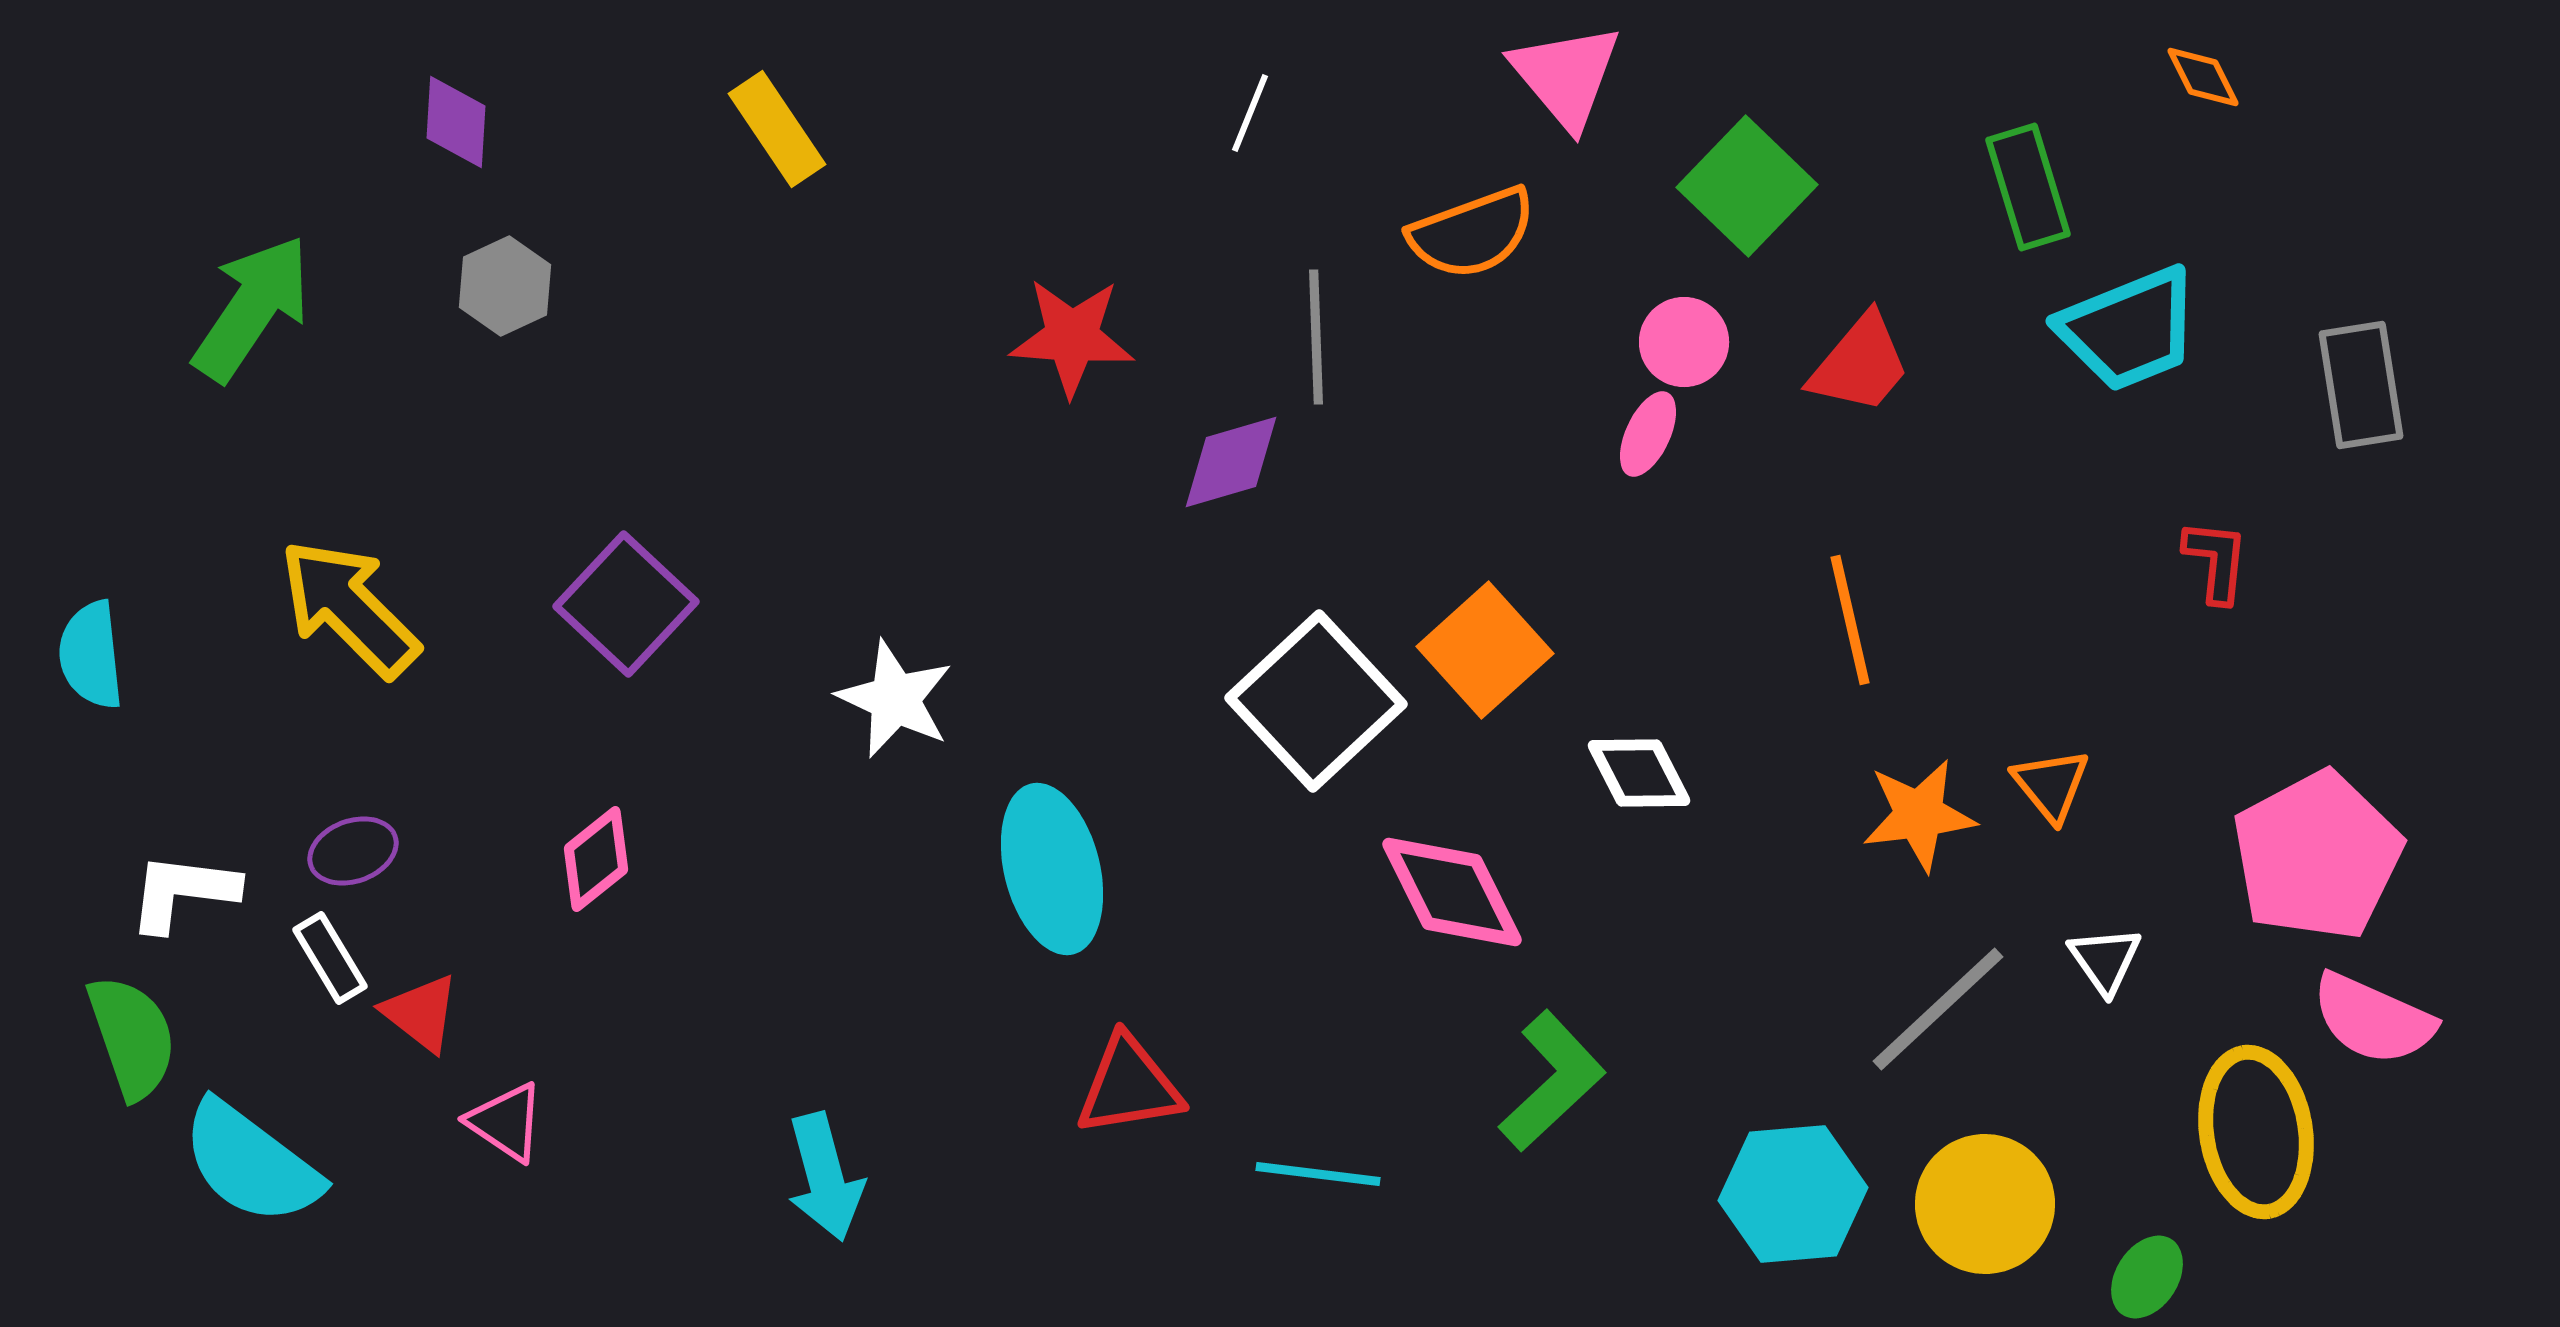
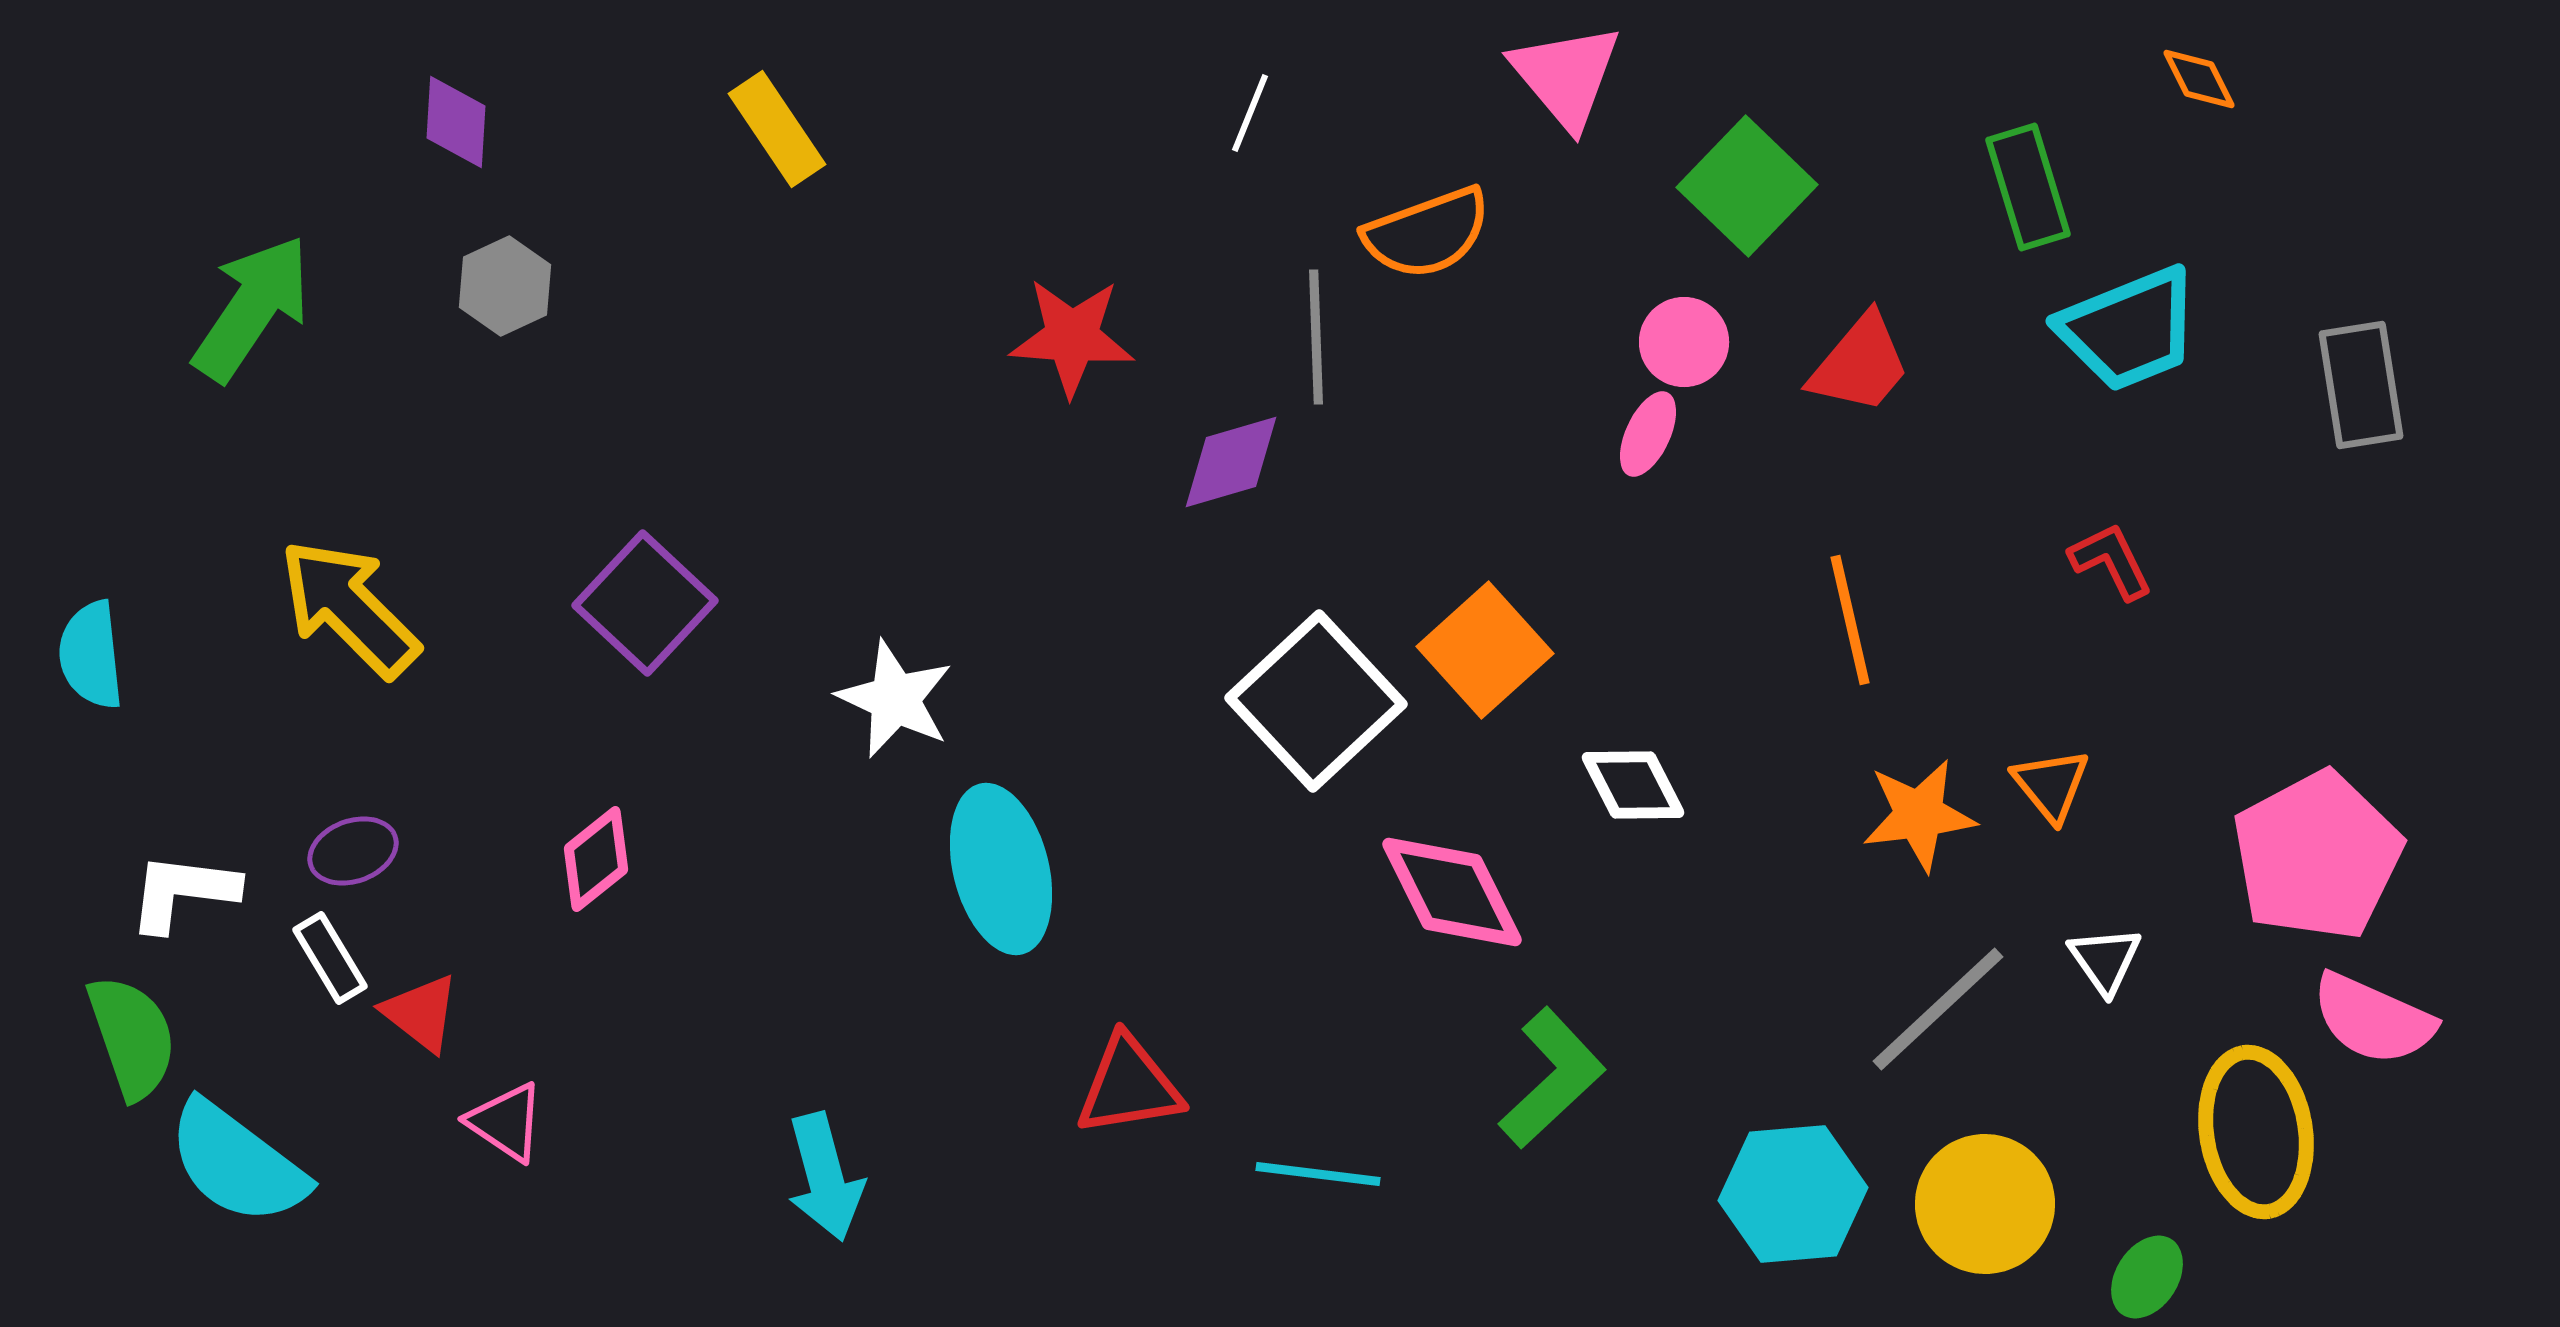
orange diamond at (2203, 77): moved 4 px left, 2 px down
orange semicircle at (1472, 233): moved 45 px left
red L-shape at (2216, 561): moved 105 px left; rotated 32 degrees counterclockwise
purple square at (626, 604): moved 19 px right, 1 px up
white diamond at (1639, 773): moved 6 px left, 12 px down
cyan ellipse at (1052, 869): moved 51 px left
green L-shape at (1552, 1081): moved 3 px up
cyan semicircle at (251, 1163): moved 14 px left
